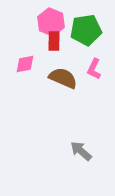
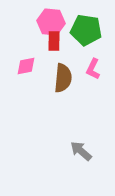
pink hexagon: rotated 16 degrees counterclockwise
green pentagon: rotated 16 degrees clockwise
pink diamond: moved 1 px right, 2 px down
pink L-shape: moved 1 px left
brown semicircle: rotated 72 degrees clockwise
